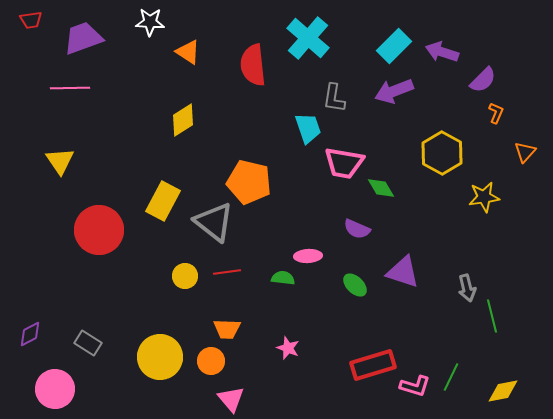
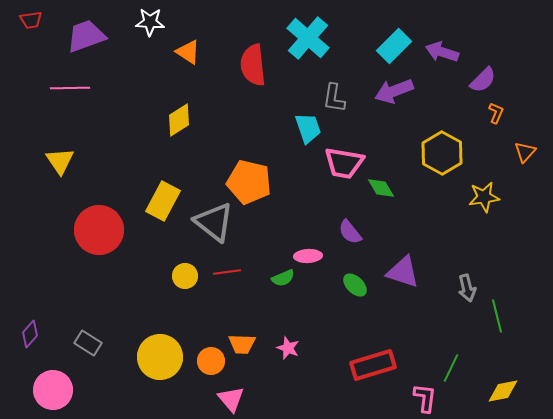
purple trapezoid at (83, 38): moved 3 px right, 2 px up
yellow diamond at (183, 120): moved 4 px left
purple semicircle at (357, 229): moved 7 px left, 3 px down; rotated 28 degrees clockwise
green semicircle at (283, 278): rotated 150 degrees clockwise
green line at (492, 316): moved 5 px right
orange trapezoid at (227, 329): moved 15 px right, 15 px down
purple diamond at (30, 334): rotated 20 degrees counterclockwise
green line at (451, 377): moved 9 px up
pink L-shape at (415, 386): moved 10 px right, 12 px down; rotated 100 degrees counterclockwise
pink circle at (55, 389): moved 2 px left, 1 px down
